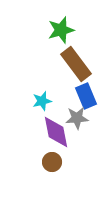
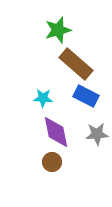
green star: moved 3 px left
brown rectangle: rotated 12 degrees counterclockwise
blue rectangle: rotated 40 degrees counterclockwise
cyan star: moved 1 px right, 3 px up; rotated 18 degrees clockwise
gray star: moved 20 px right, 16 px down
